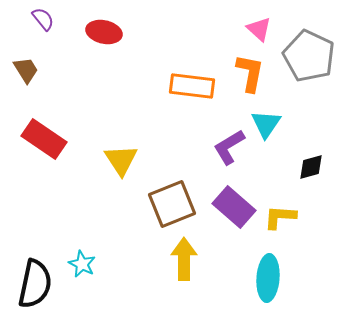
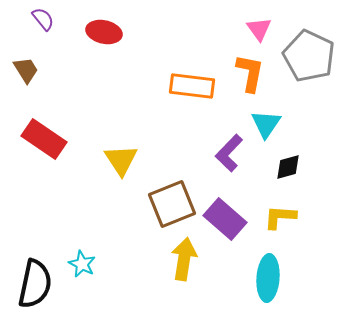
pink triangle: rotated 12 degrees clockwise
purple L-shape: moved 6 px down; rotated 15 degrees counterclockwise
black diamond: moved 23 px left
purple rectangle: moved 9 px left, 12 px down
yellow arrow: rotated 9 degrees clockwise
